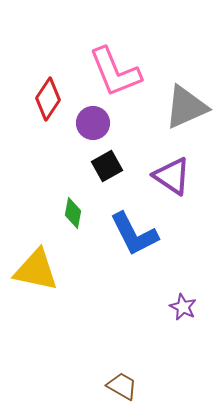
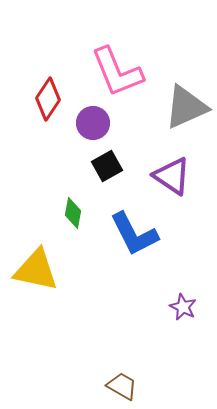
pink L-shape: moved 2 px right
